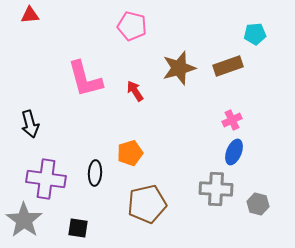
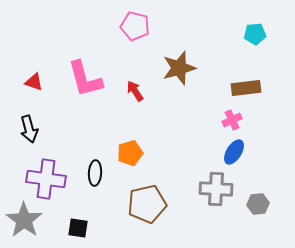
red triangle: moved 4 px right, 67 px down; rotated 24 degrees clockwise
pink pentagon: moved 3 px right
brown rectangle: moved 18 px right, 22 px down; rotated 12 degrees clockwise
black arrow: moved 1 px left, 5 px down
blue ellipse: rotated 10 degrees clockwise
gray hexagon: rotated 20 degrees counterclockwise
